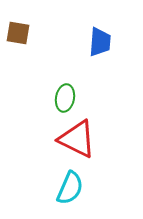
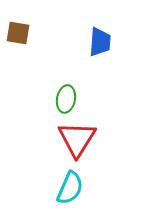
green ellipse: moved 1 px right, 1 px down
red triangle: rotated 36 degrees clockwise
